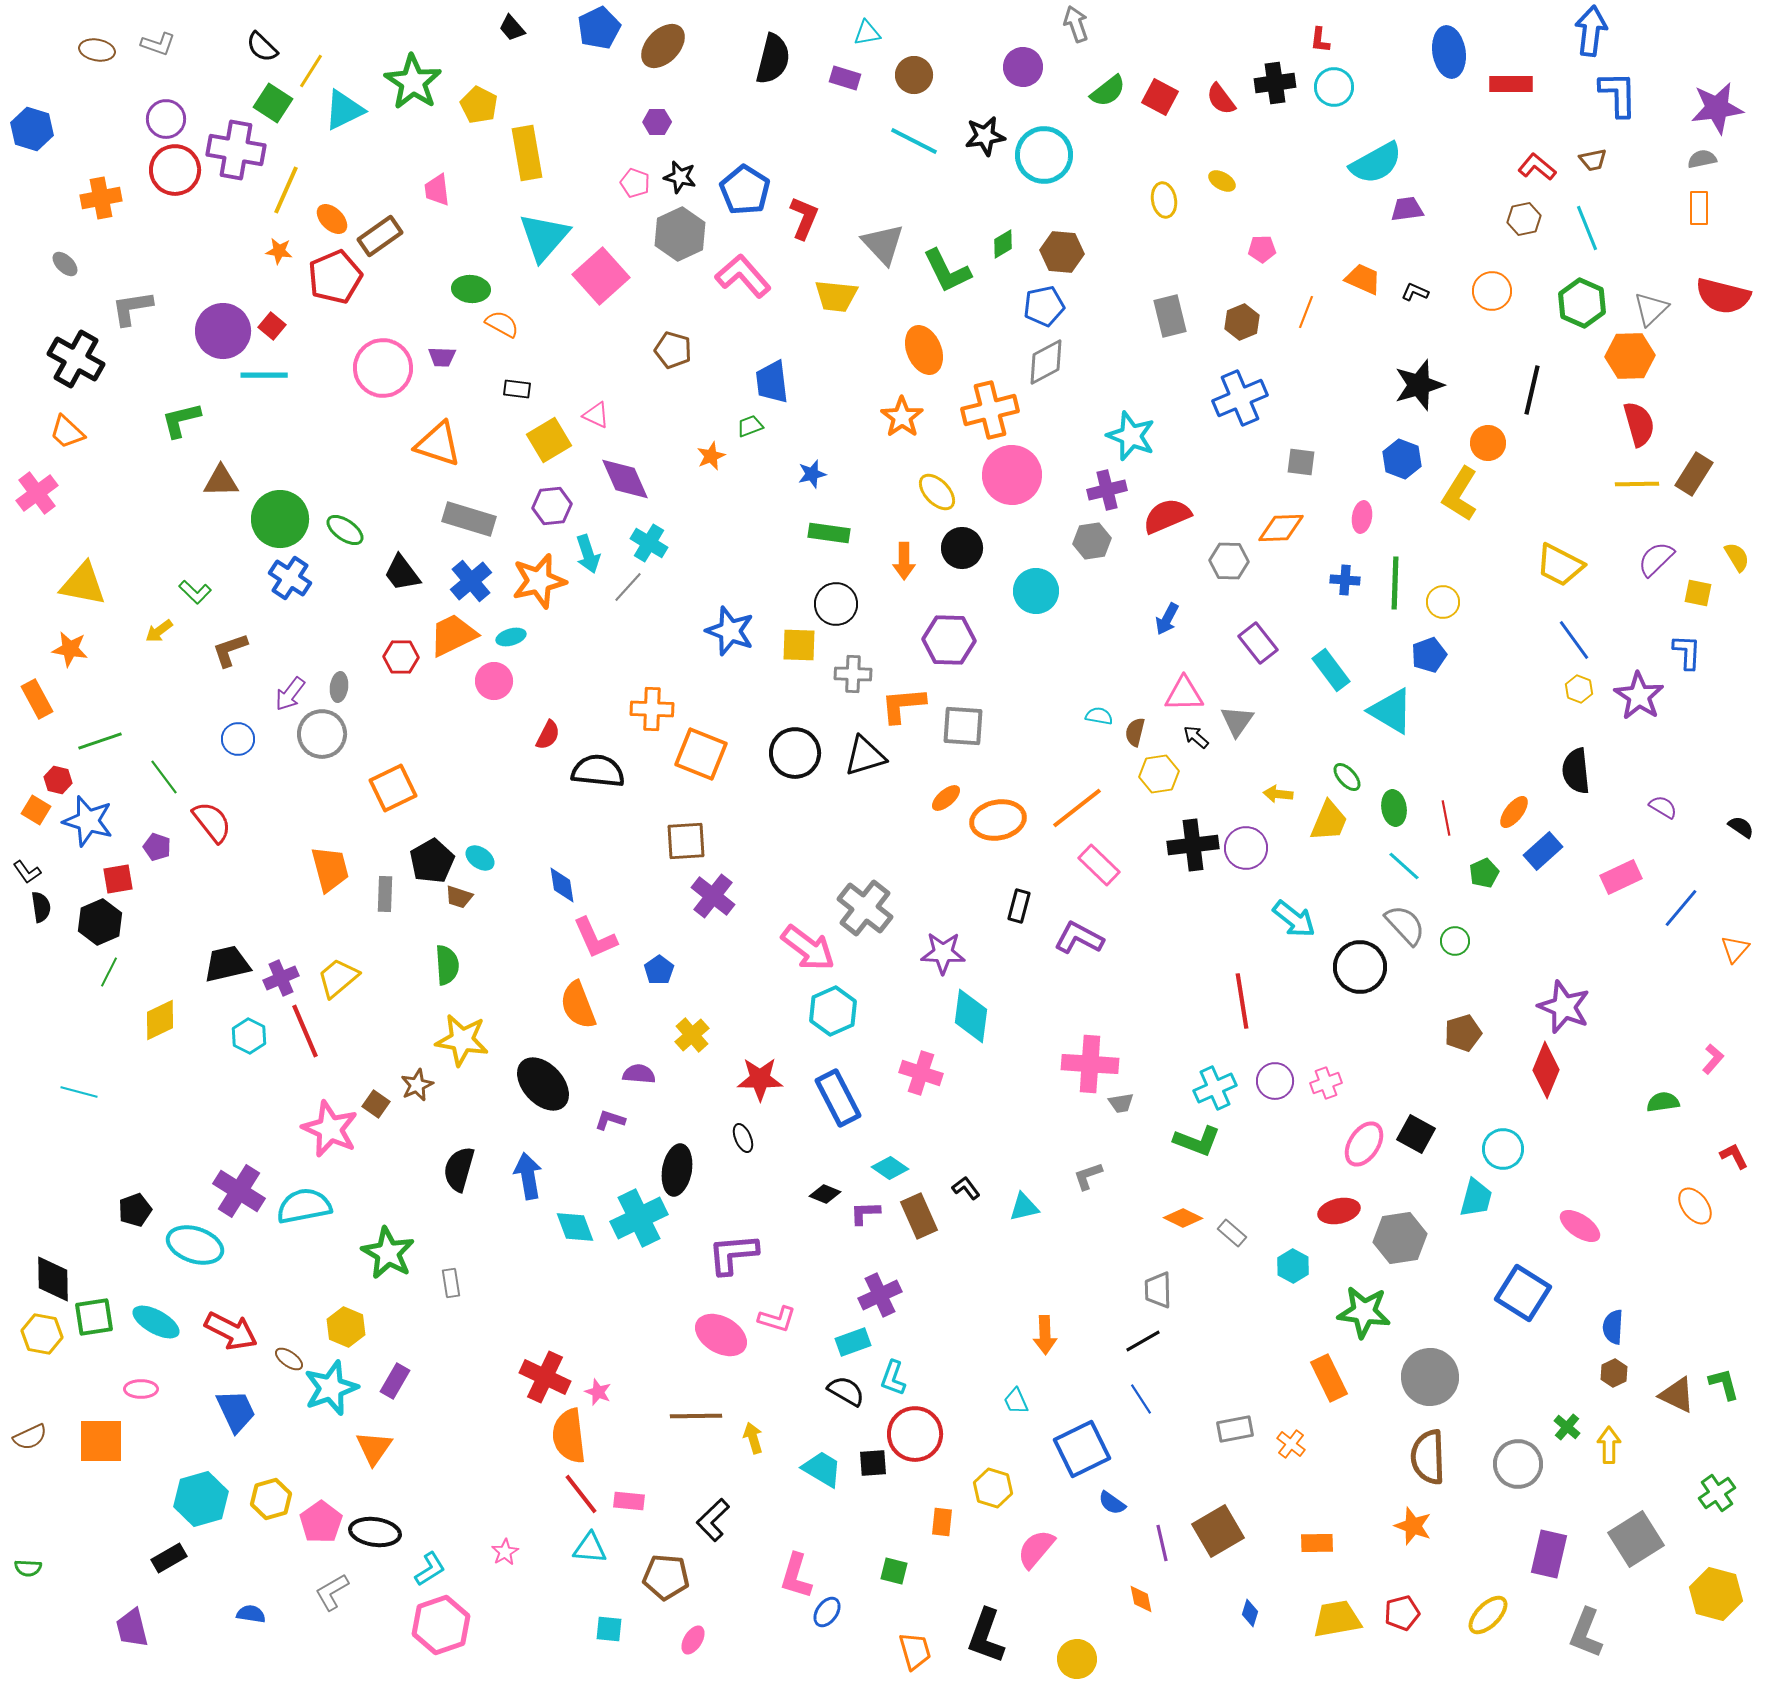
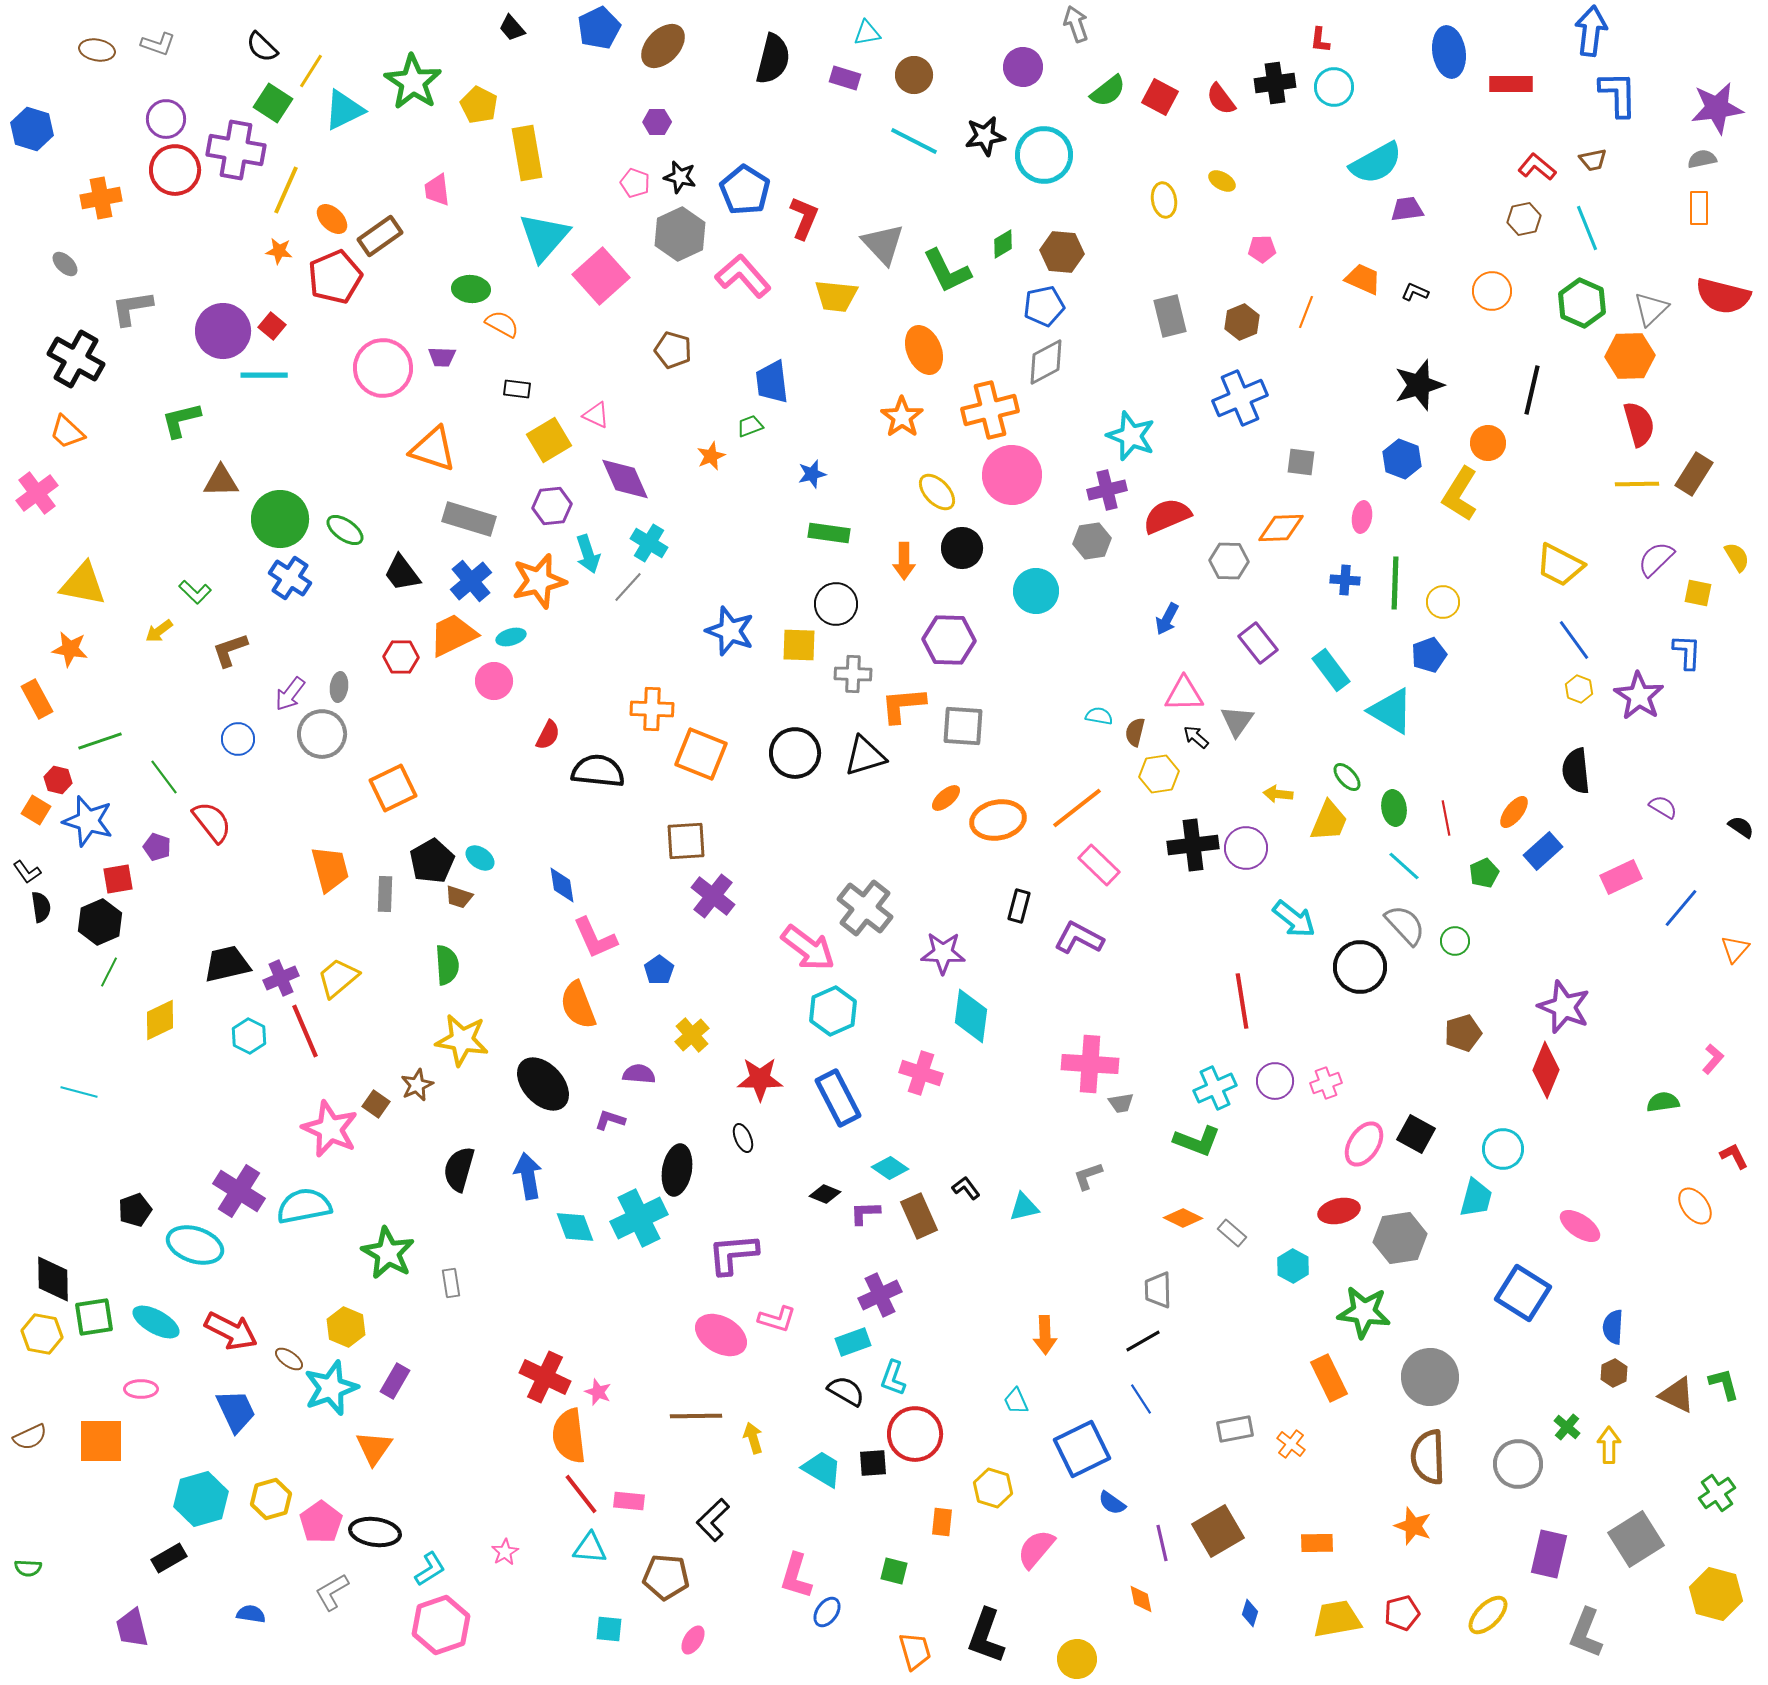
orange triangle at (438, 444): moved 5 px left, 5 px down
